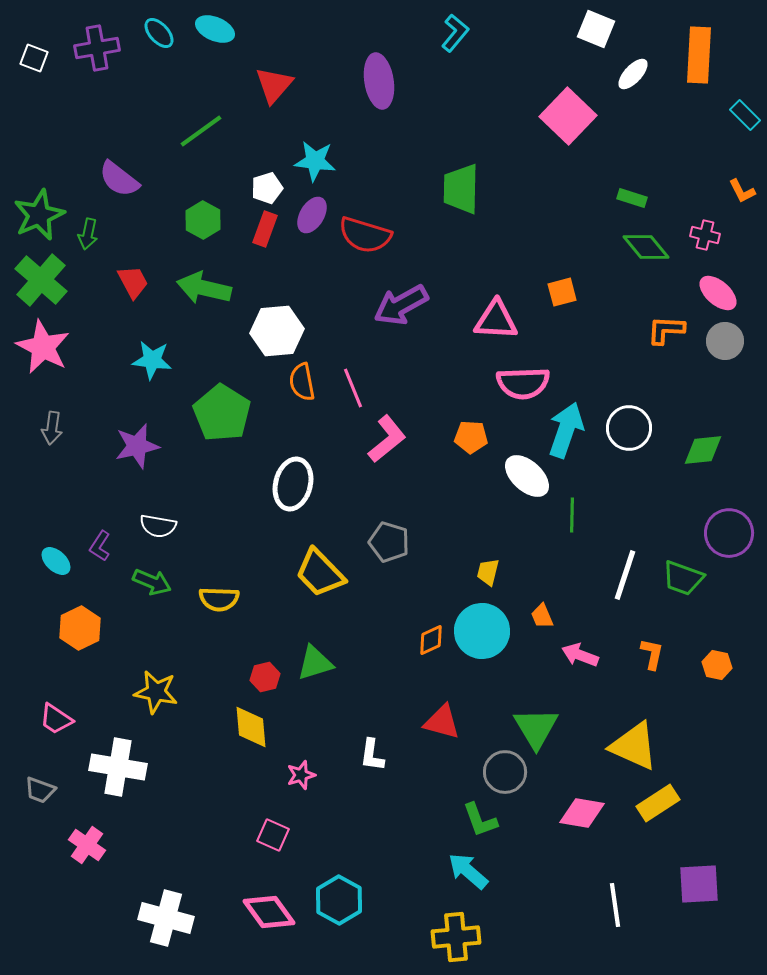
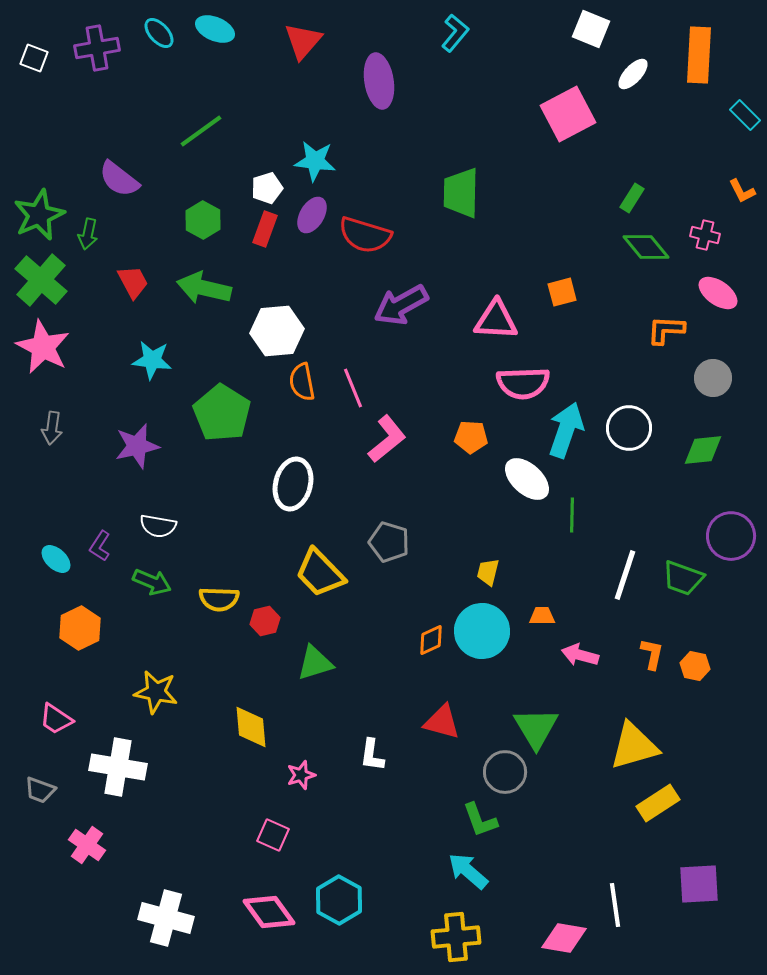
white square at (596, 29): moved 5 px left
red triangle at (274, 85): moved 29 px right, 44 px up
pink square at (568, 116): moved 2 px up; rotated 18 degrees clockwise
green trapezoid at (461, 189): moved 4 px down
green rectangle at (632, 198): rotated 76 degrees counterclockwise
pink ellipse at (718, 293): rotated 6 degrees counterclockwise
gray circle at (725, 341): moved 12 px left, 37 px down
white ellipse at (527, 476): moved 3 px down
purple circle at (729, 533): moved 2 px right, 3 px down
cyan ellipse at (56, 561): moved 2 px up
orange trapezoid at (542, 616): rotated 112 degrees clockwise
pink arrow at (580, 655): rotated 6 degrees counterclockwise
orange hexagon at (717, 665): moved 22 px left, 1 px down
red hexagon at (265, 677): moved 56 px up
yellow triangle at (634, 746): rotated 40 degrees counterclockwise
pink diamond at (582, 813): moved 18 px left, 125 px down
